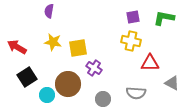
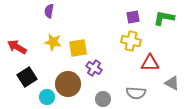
cyan circle: moved 2 px down
